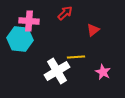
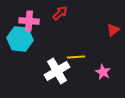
red arrow: moved 5 px left
red triangle: moved 20 px right
